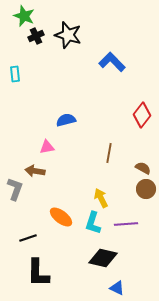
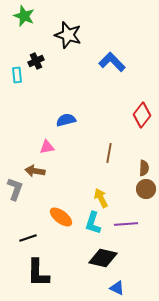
black cross: moved 25 px down
cyan rectangle: moved 2 px right, 1 px down
brown semicircle: moved 1 px right; rotated 63 degrees clockwise
